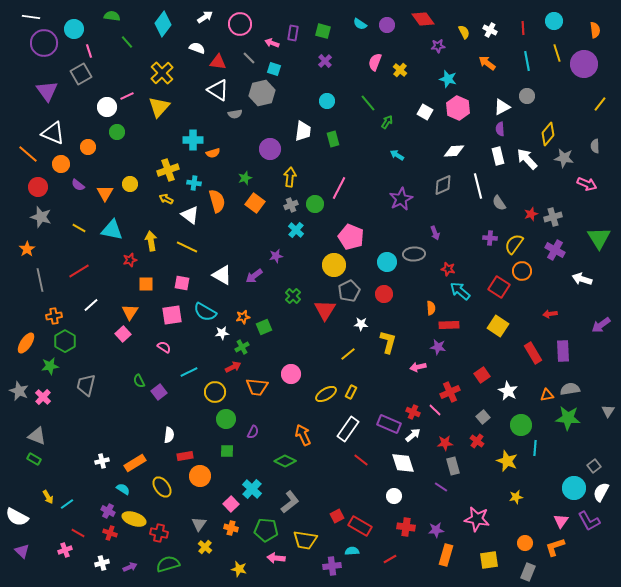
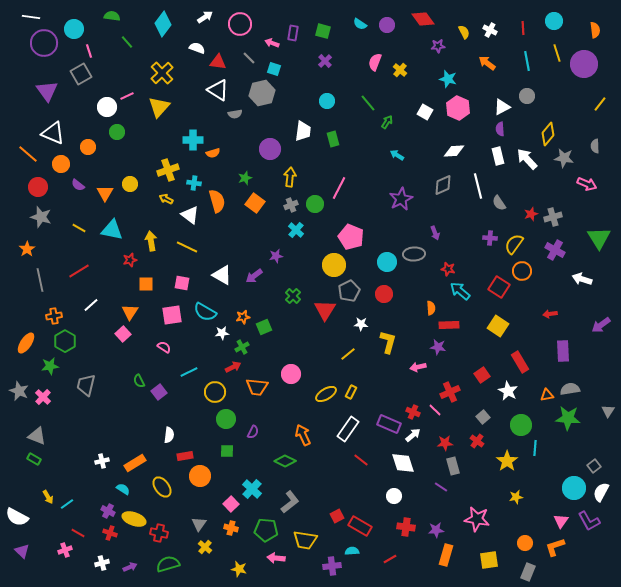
red rectangle at (533, 353): moved 13 px left, 9 px down
yellow star at (507, 461): rotated 15 degrees clockwise
